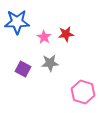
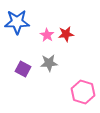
pink star: moved 3 px right, 2 px up
gray star: moved 1 px left
